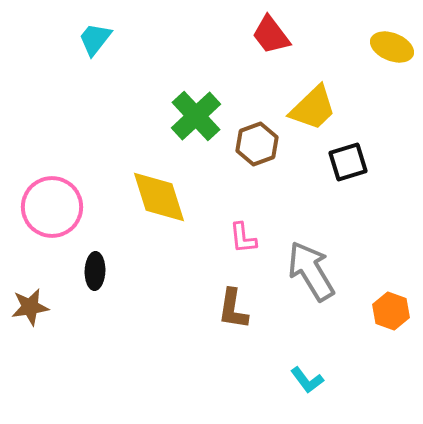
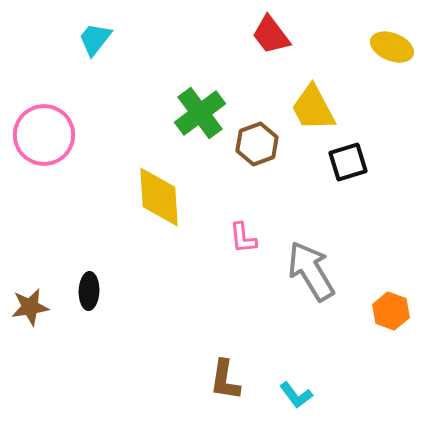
yellow trapezoid: rotated 106 degrees clockwise
green cross: moved 4 px right, 3 px up; rotated 6 degrees clockwise
yellow diamond: rotated 14 degrees clockwise
pink circle: moved 8 px left, 72 px up
black ellipse: moved 6 px left, 20 px down
brown L-shape: moved 8 px left, 71 px down
cyan L-shape: moved 11 px left, 15 px down
